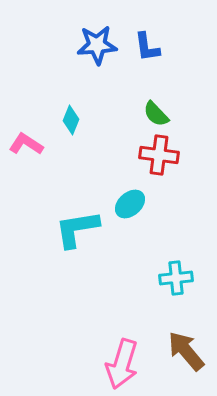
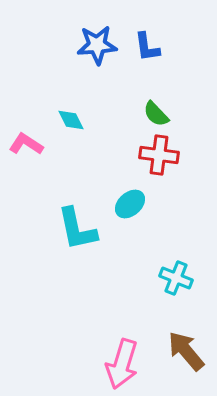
cyan diamond: rotated 48 degrees counterclockwise
cyan L-shape: rotated 93 degrees counterclockwise
cyan cross: rotated 28 degrees clockwise
